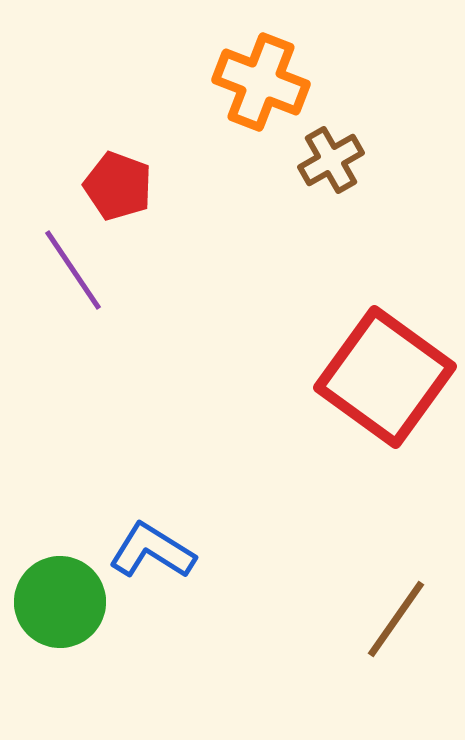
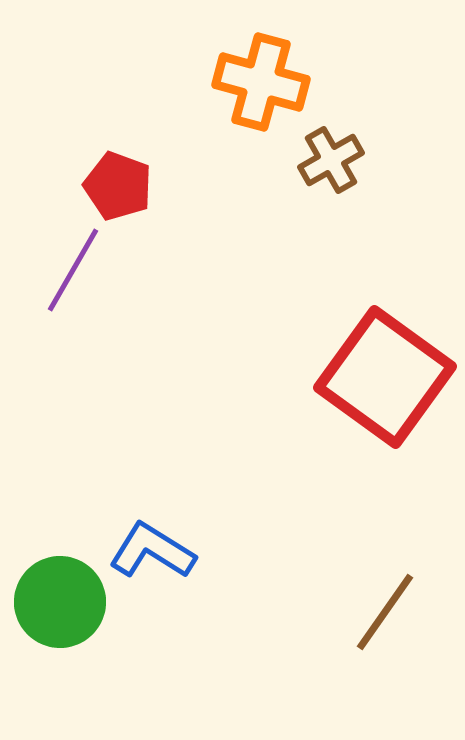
orange cross: rotated 6 degrees counterclockwise
purple line: rotated 64 degrees clockwise
brown line: moved 11 px left, 7 px up
